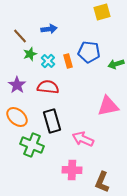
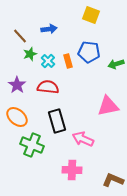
yellow square: moved 11 px left, 3 px down; rotated 36 degrees clockwise
black rectangle: moved 5 px right
brown L-shape: moved 11 px right, 2 px up; rotated 90 degrees clockwise
